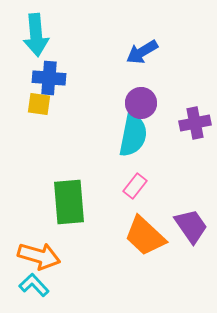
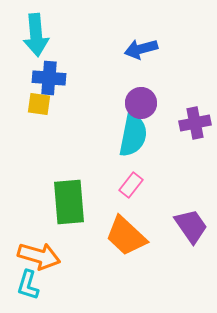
blue arrow: moved 1 px left, 3 px up; rotated 16 degrees clockwise
pink rectangle: moved 4 px left, 1 px up
orange trapezoid: moved 19 px left
cyan L-shape: moved 6 px left; rotated 120 degrees counterclockwise
